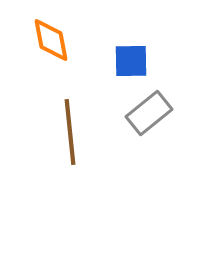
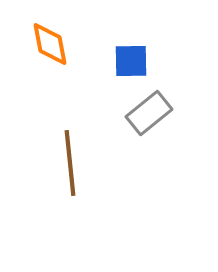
orange diamond: moved 1 px left, 4 px down
brown line: moved 31 px down
